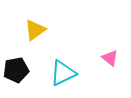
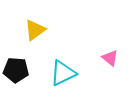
black pentagon: rotated 15 degrees clockwise
